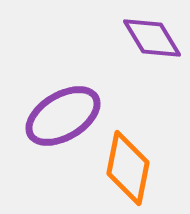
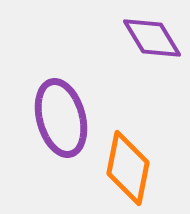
purple ellipse: moved 2 px left, 2 px down; rotated 74 degrees counterclockwise
